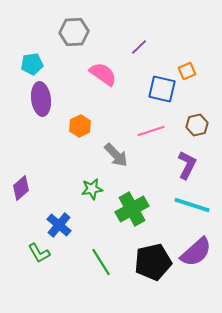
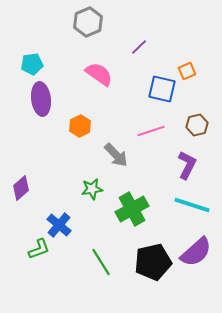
gray hexagon: moved 14 px right, 10 px up; rotated 20 degrees counterclockwise
pink semicircle: moved 4 px left
green L-shape: moved 4 px up; rotated 80 degrees counterclockwise
